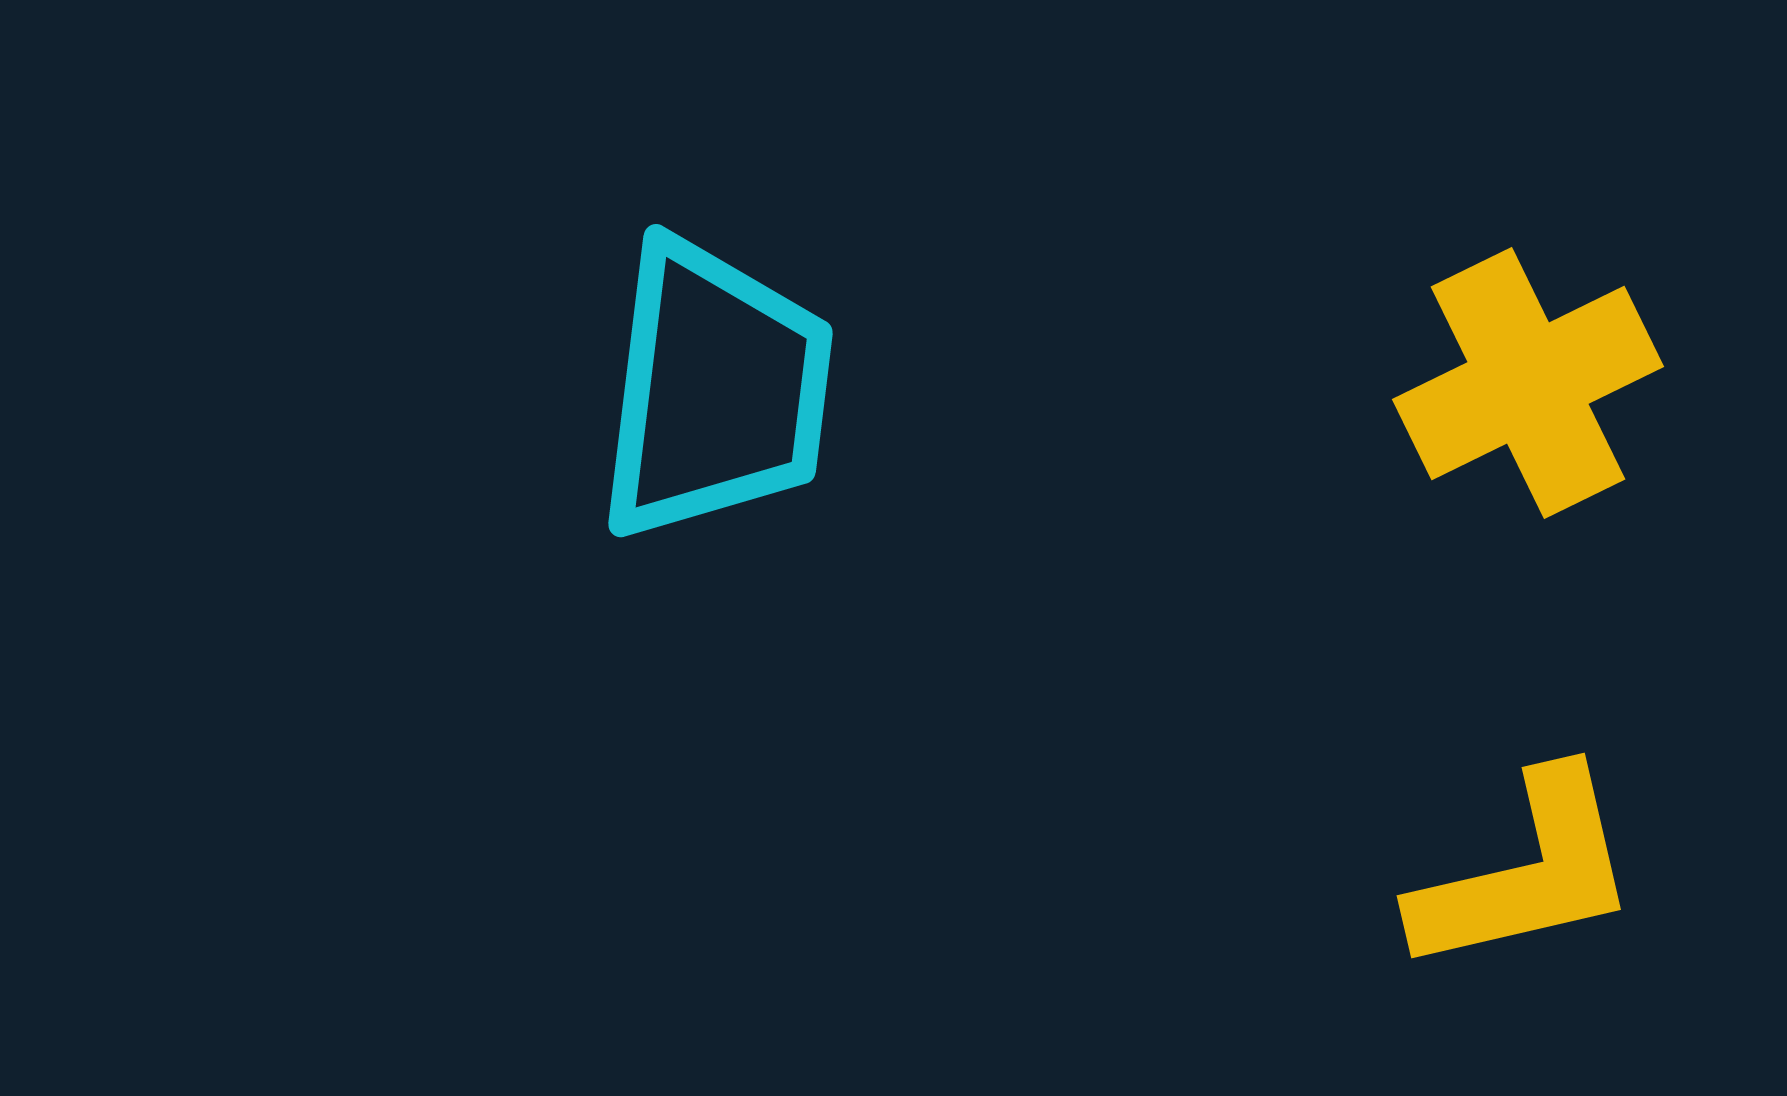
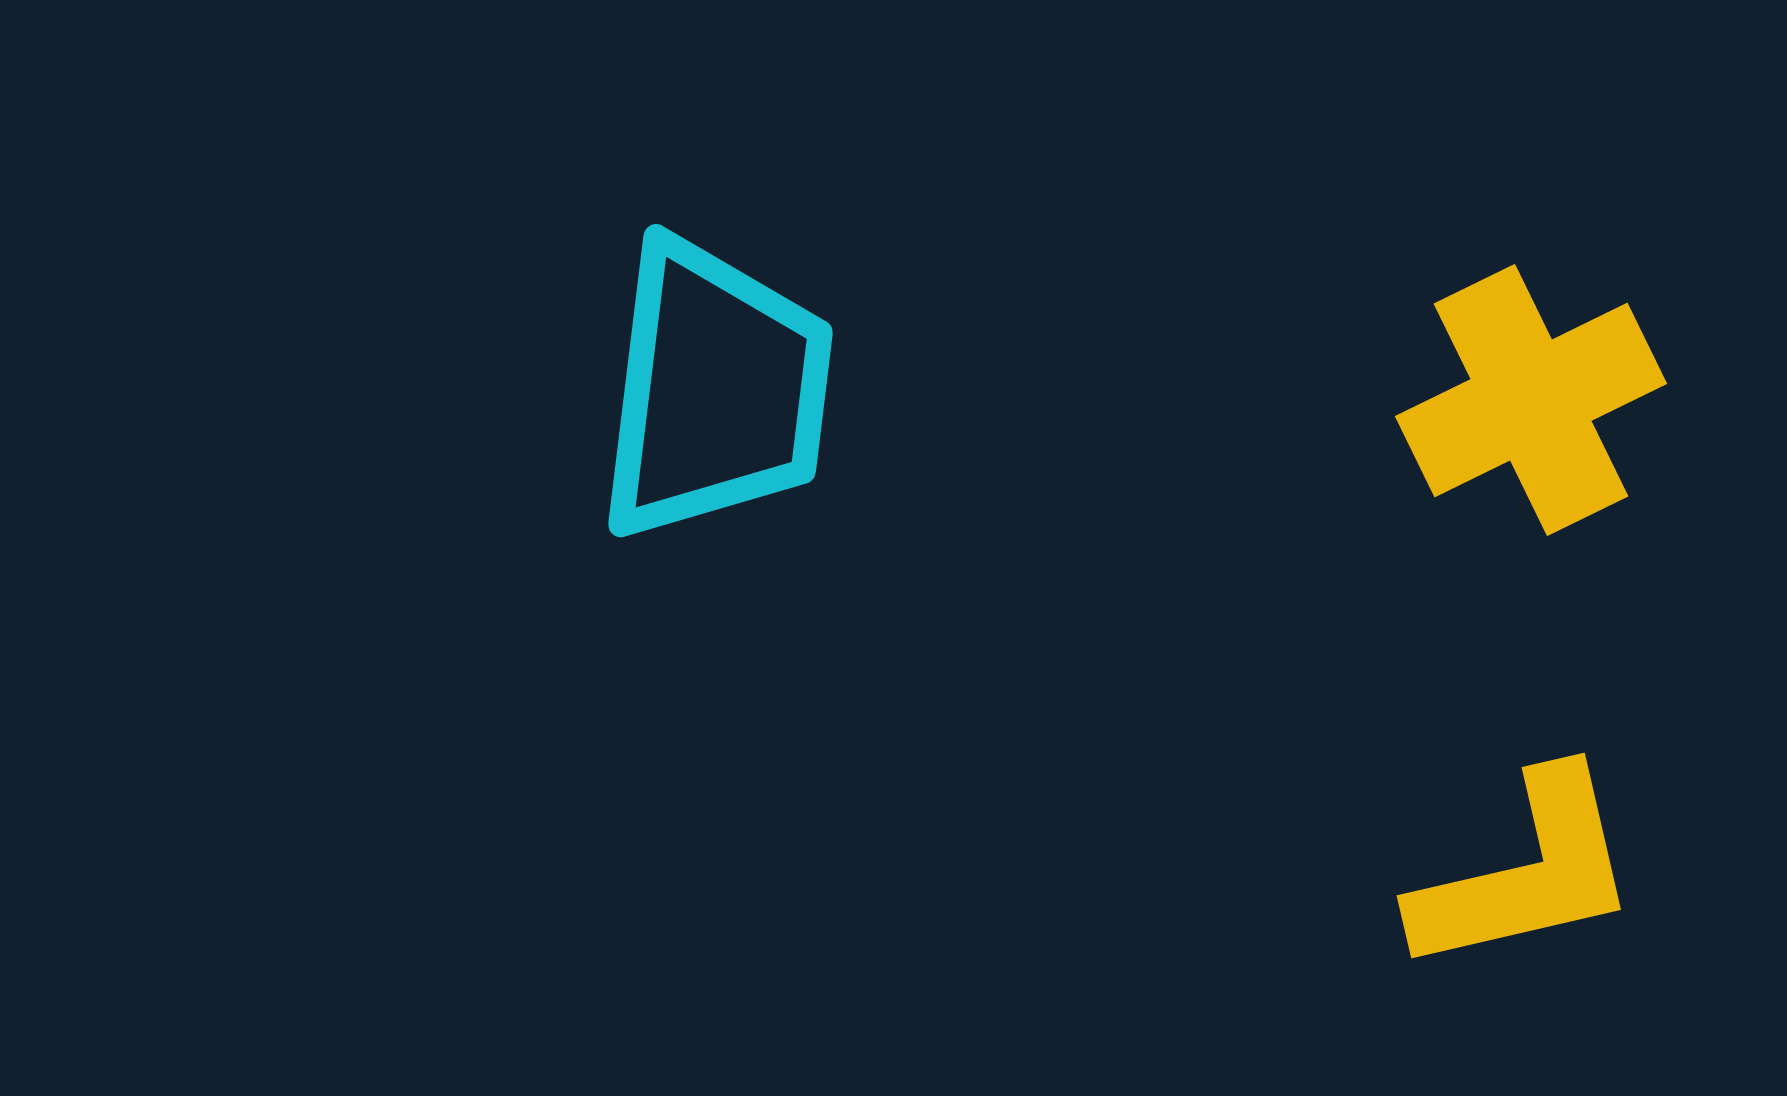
yellow cross: moved 3 px right, 17 px down
